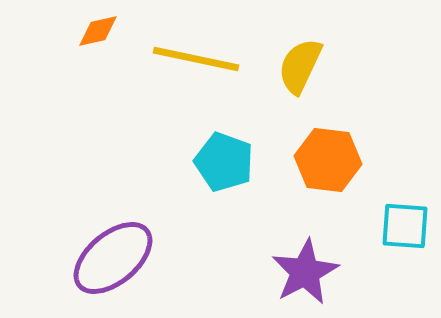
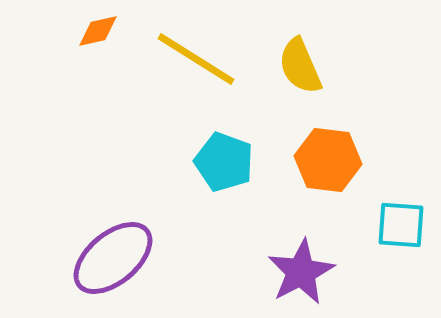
yellow line: rotated 20 degrees clockwise
yellow semicircle: rotated 48 degrees counterclockwise
cyan square: moved 4 px left, 1 px up
purple star: moved 4 px left
